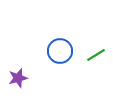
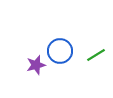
purple star: moved 18 px right, 13 px up
